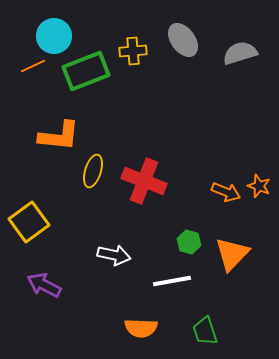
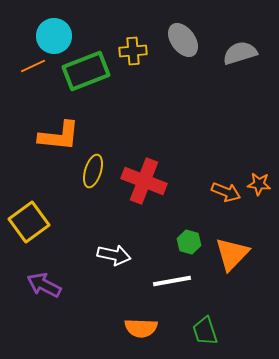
orange star: moved 2 px up; rotated 15 degrees counterclockwise
